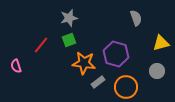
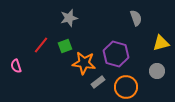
green square: moved 4 px left, 6 px down
